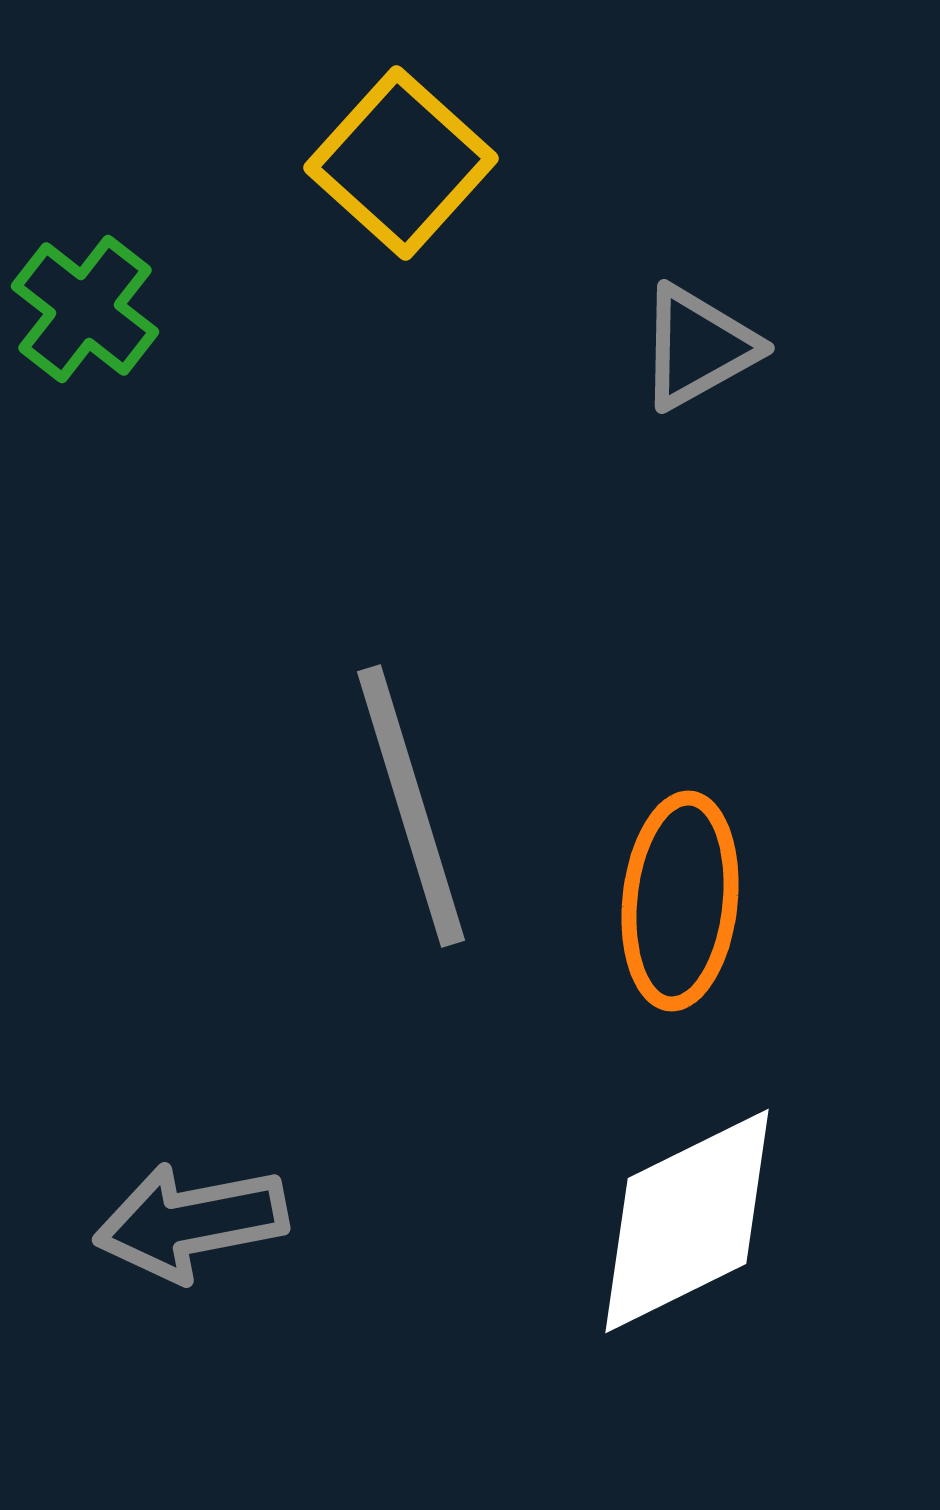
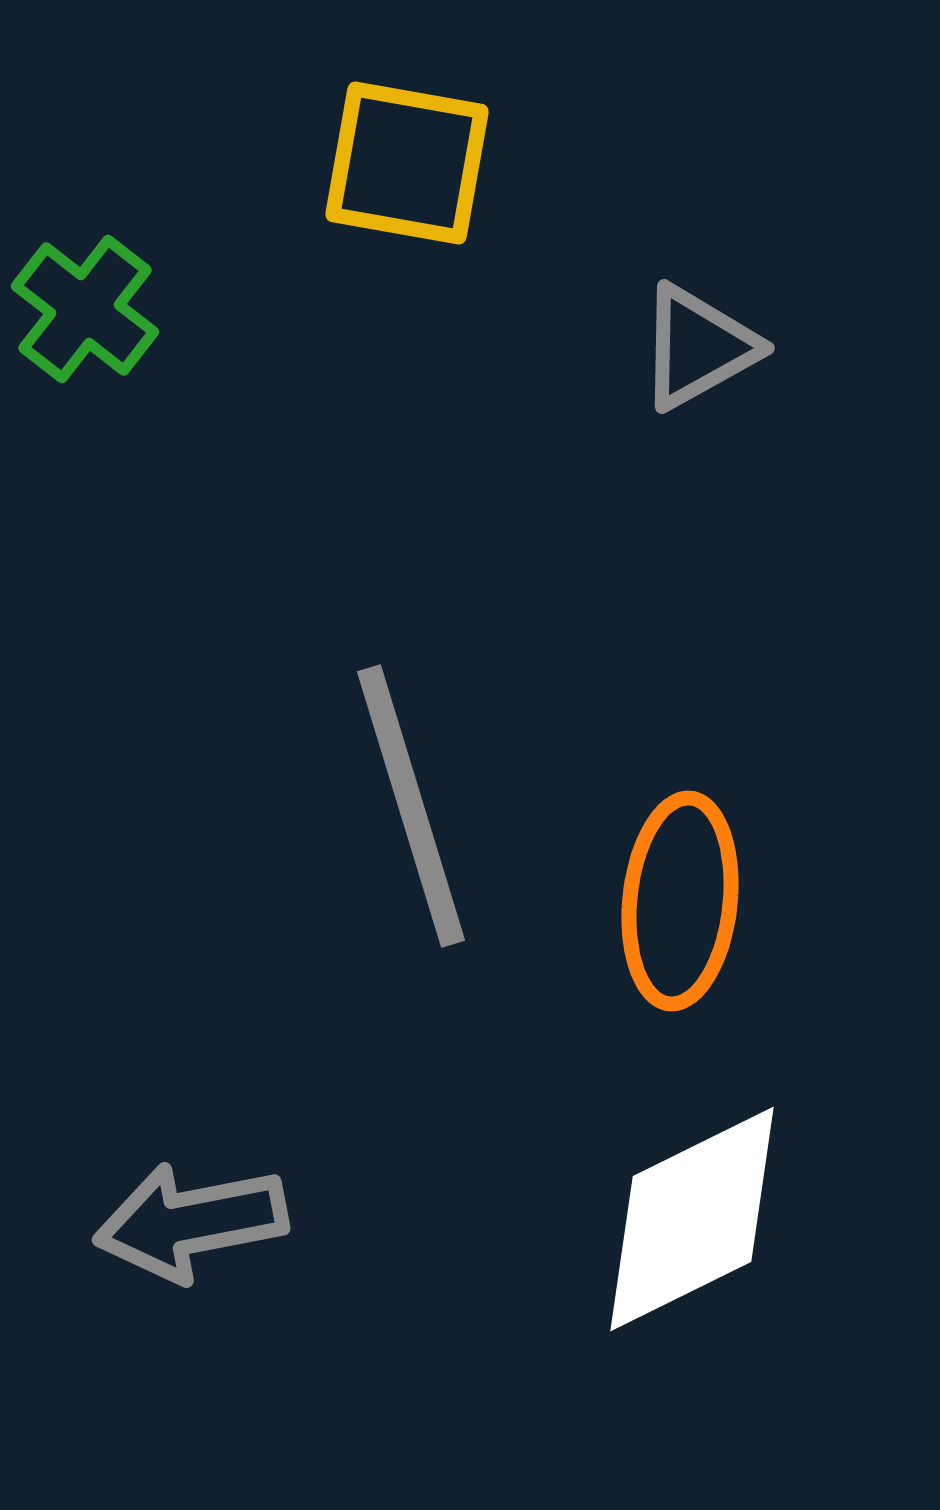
yellow square: moved 6 px right; rotated 32 degrees counterclockwise
white diamond: moved 5 px right, 2 px up
